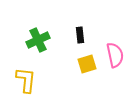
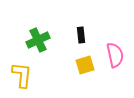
black rectangle: moved 1 px right
yellow square: moved 2 px left, 1 px down
yellow L-shape: moved 4 px left, 5 px up
